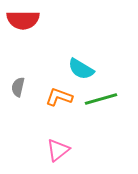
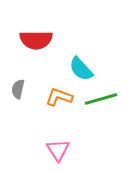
red semicircle: moved 13 px right, 20 px down
cyan semicircle: rotated 16 degrees clockwise
gray semicircle: moved 2 px down
pink triangle: rotated 25 degrees counterclockwise
